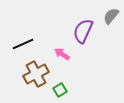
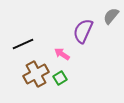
green square: moved 12 px up
